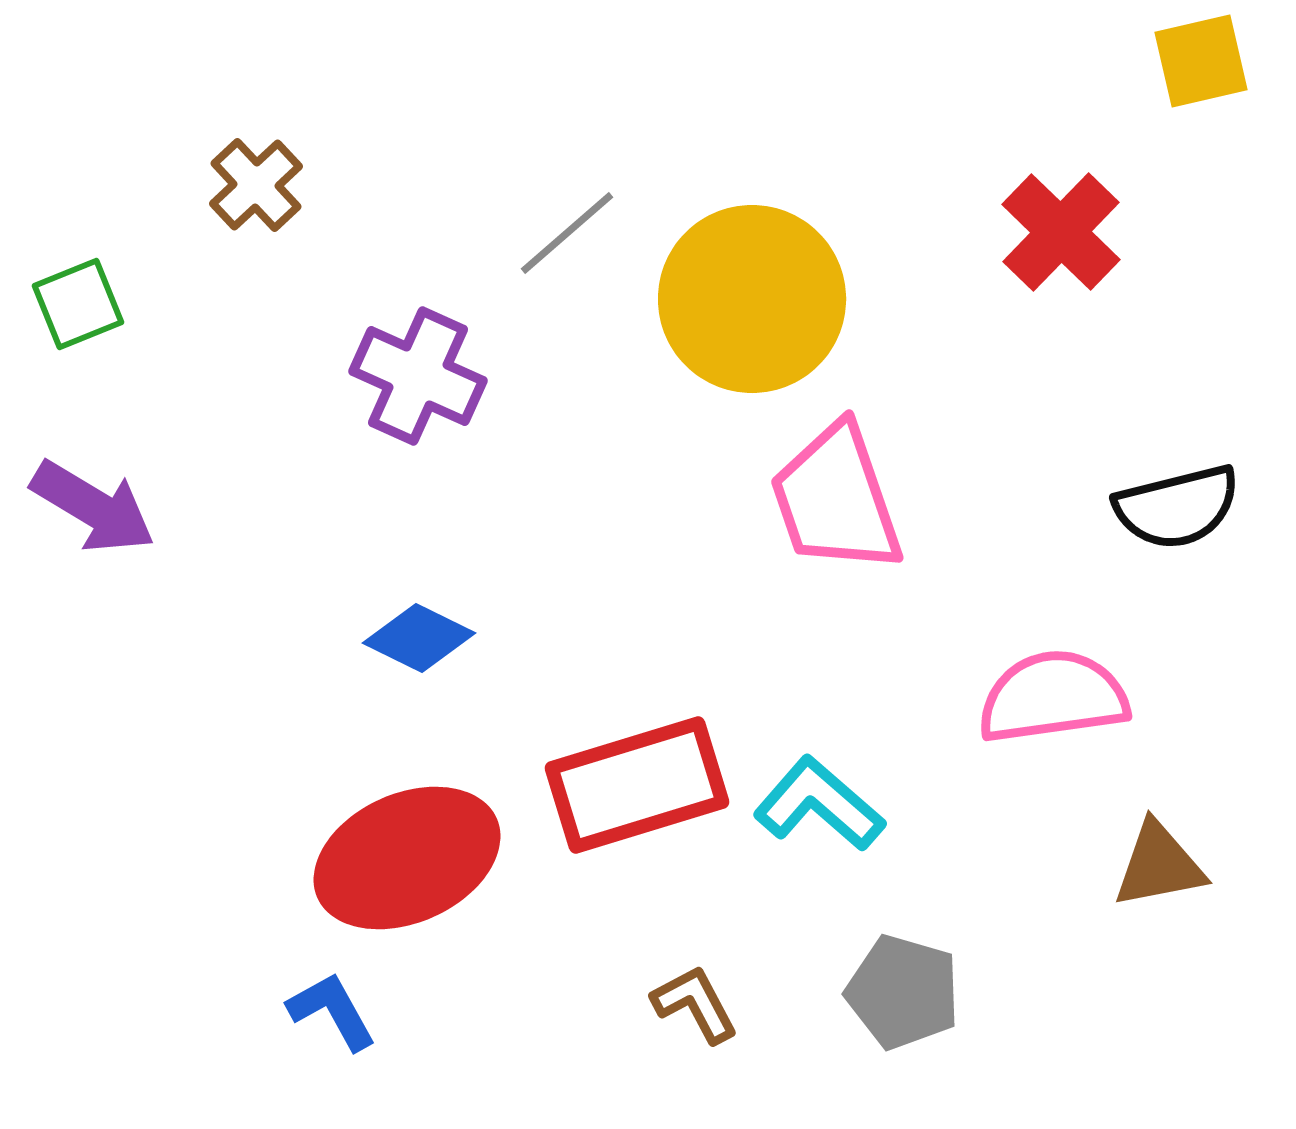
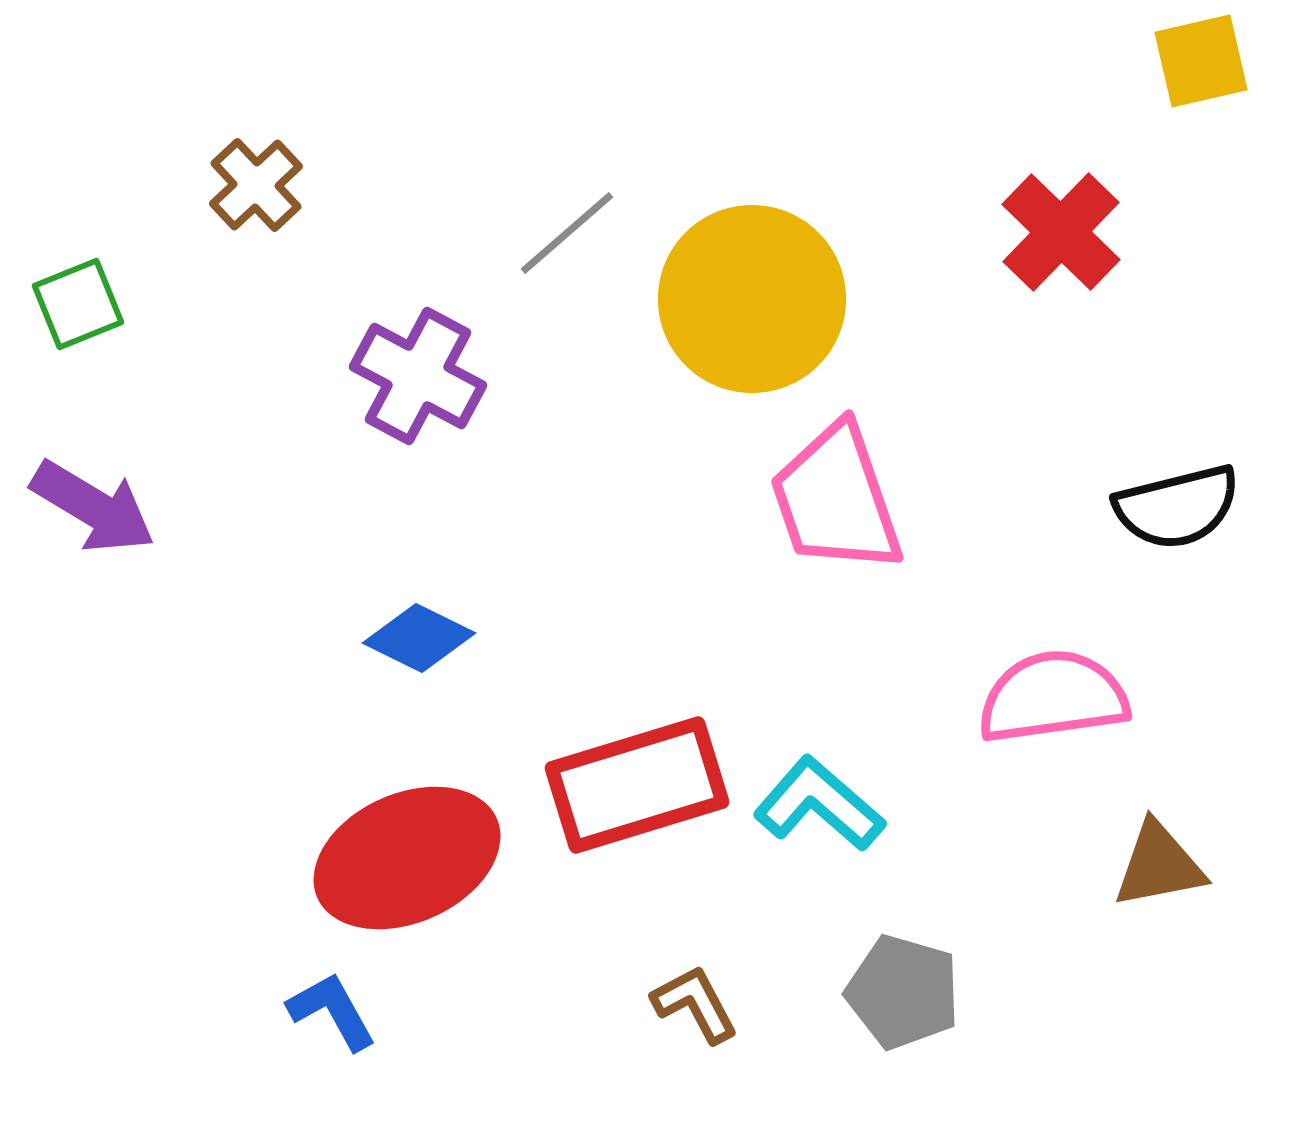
purple cross: rotated 4 degrees clockwise
